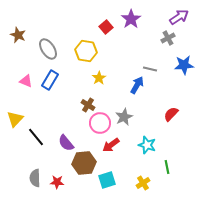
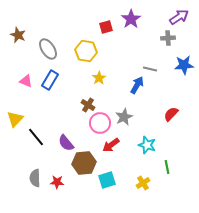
red square: rotated 24 degrees clockwise
gray cross: rotated 24 degrees clockwise
